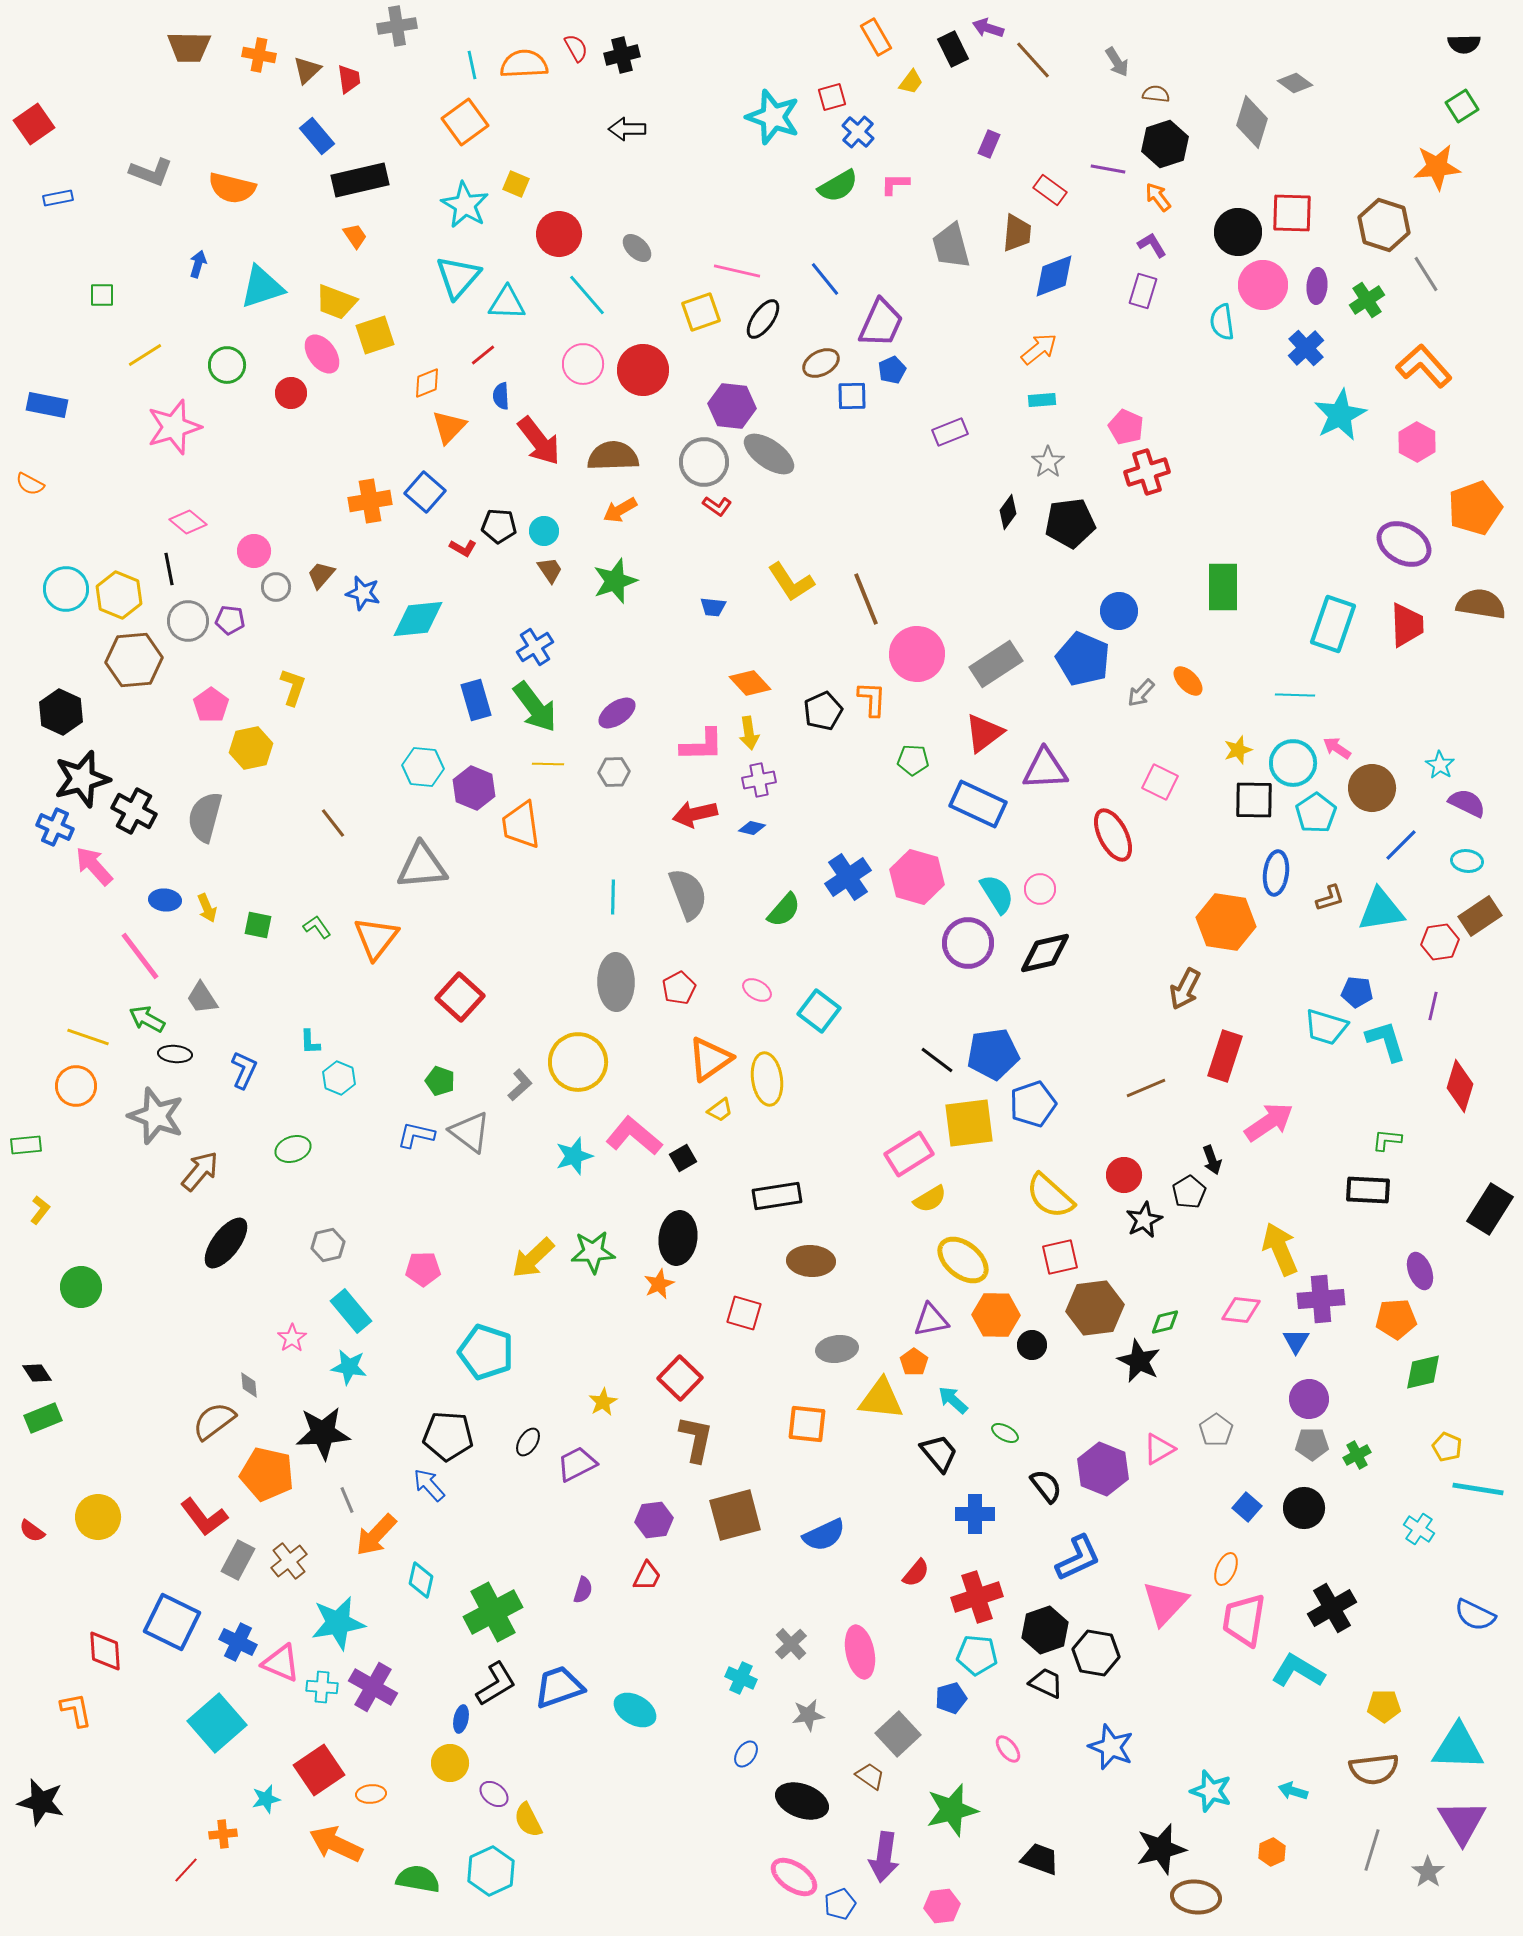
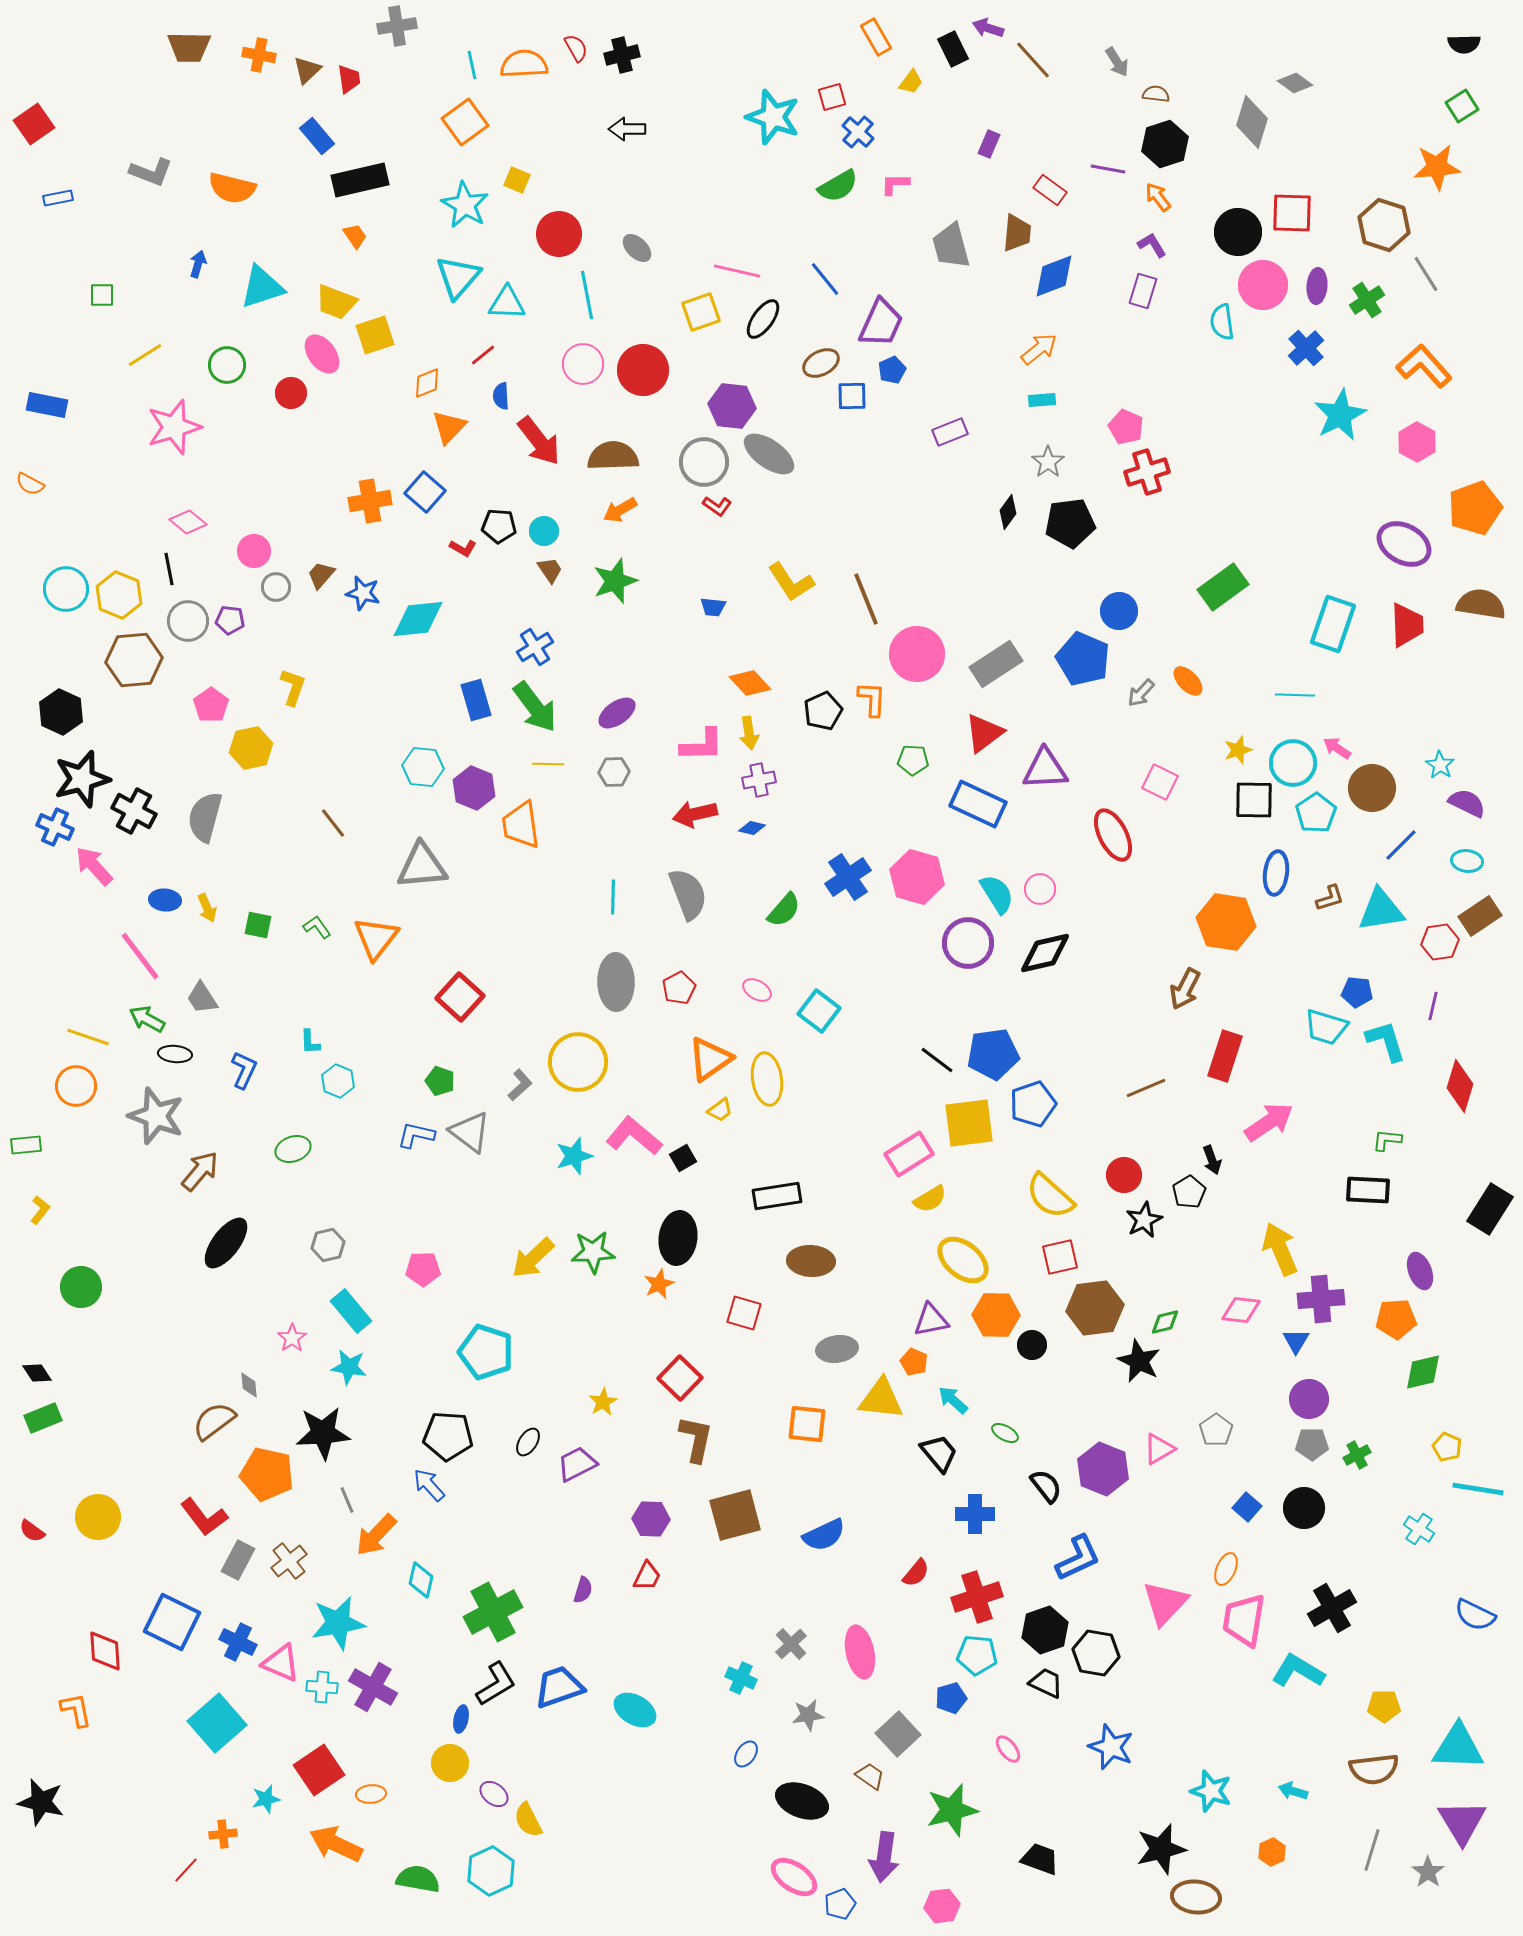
yellow square at (516, 184): moved 1 px right, 4 px up
cyan line at (587, 295): rotated 30 degrees clockwise
green rectangle at (1223, 587): rotated 54 degrees clockwise
cyan hexagon at (339, 1078): moved 1 px left, 3 px down
orange pentagon at (914, 1362): rotated 12 degrees counterclockwise
purple hexagon at (654, 1520): moved 3 px left, 1 px up; rotated 9 degrees clockwise
